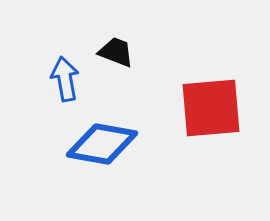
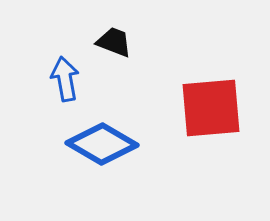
black trapezoid: moved 2 px left, 10 px up
blue diamond: rotated 20 degrees clockwise
